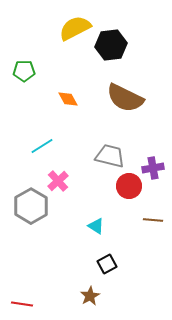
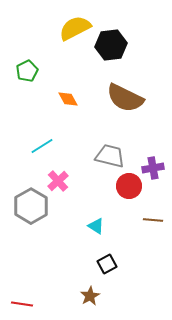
green pentagon: moved 3 px right; rotated 25 degrees counterclockwise
